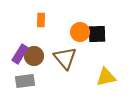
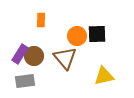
orange circle: moved 3 px left, 4 px down
yellow triangle: moved 2 px left, 1 px up
